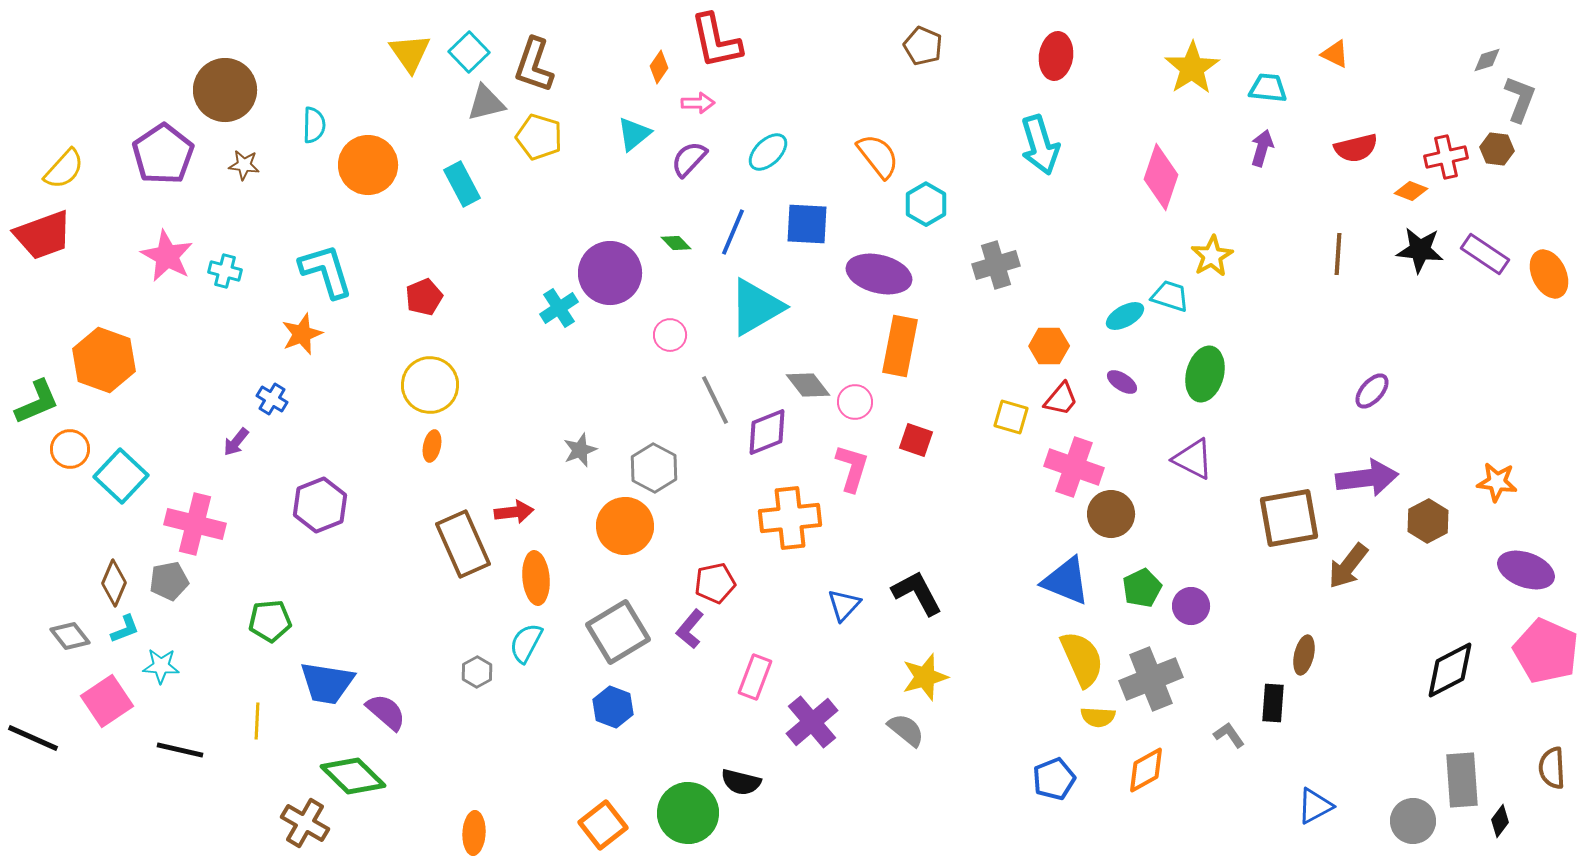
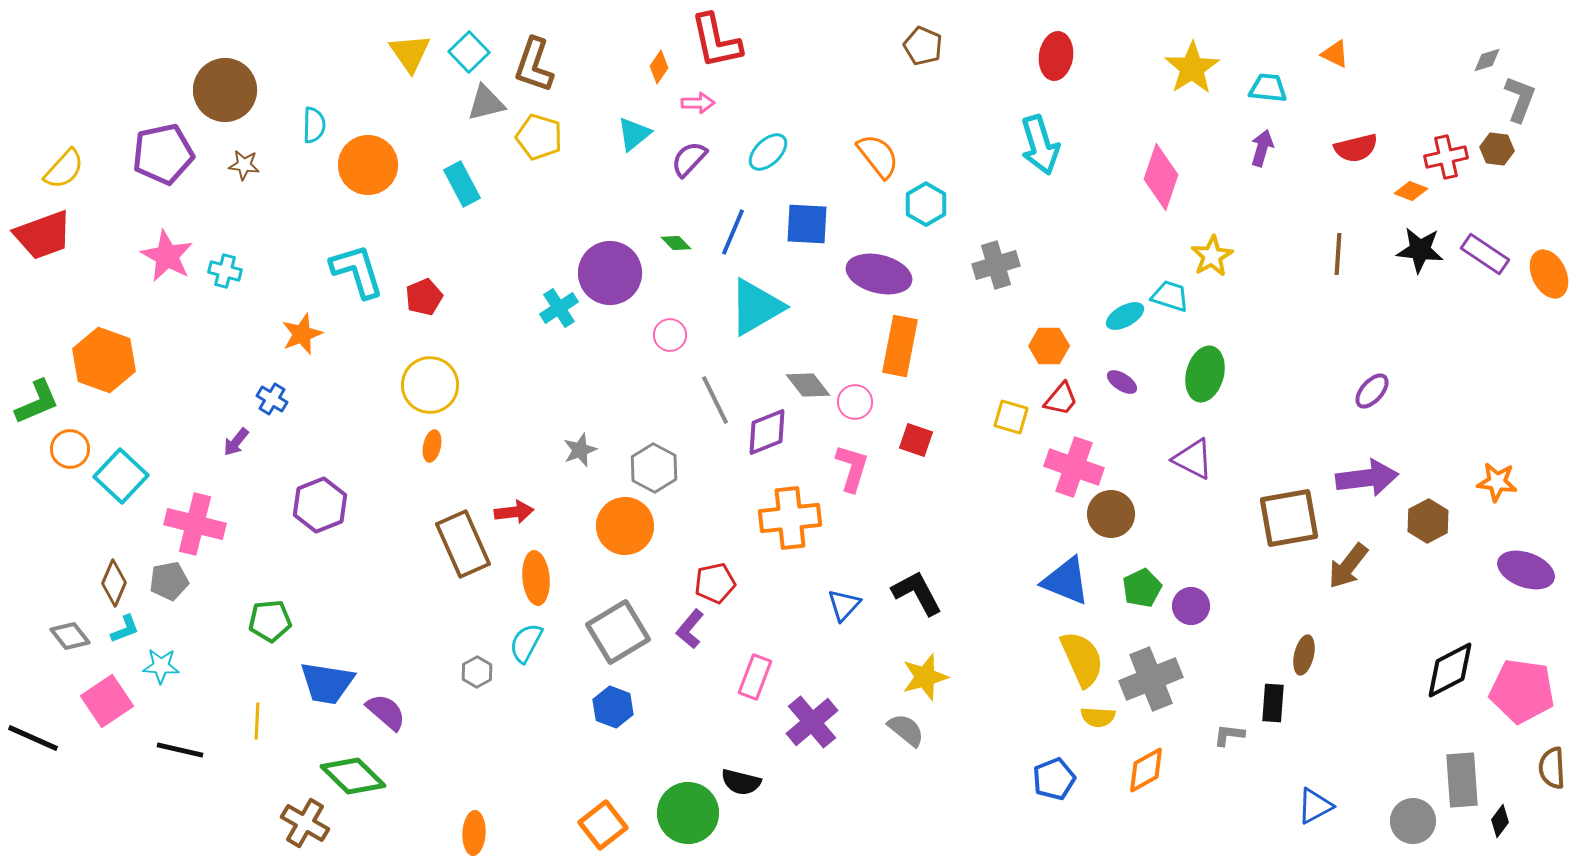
purple pentagon at (163, 154): rotated 22 degrees clockwise
cyan L-shape at (326, 271): moved 31 px right
pink pentagon at (1546, 651): moved 24 px left, 40 px down; rotated 16 degrees counterclockwise
gray L-shape at (1229, 735): rotated 48 degrees counterclockwise
